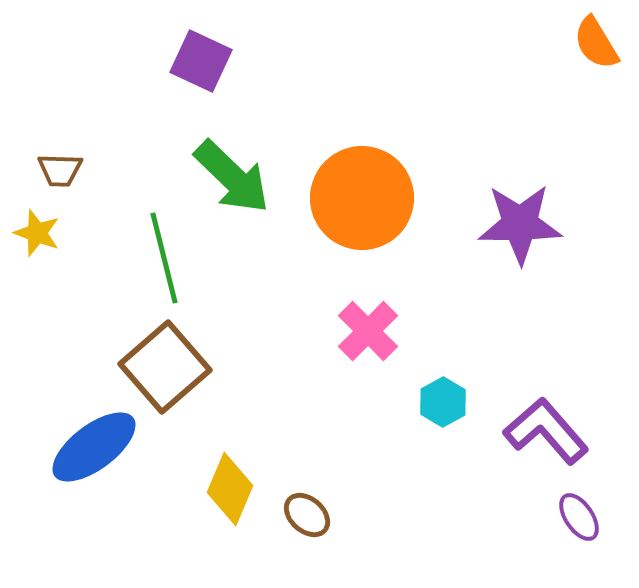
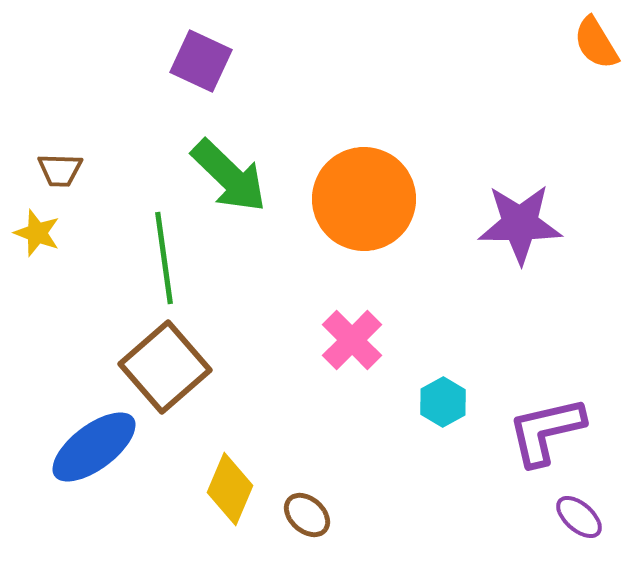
green arrow: moved 3 px left, 1 px up
orange circle: moved 2 px right, 1 px down
green line: rotated 6 degrees clockwise
pink cross: moved 16 px left, 9 px down
purple L-shape: rotated 62 degrees counterclockwise
purple ellipse: rotated 15 degrees counterclockwise
